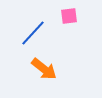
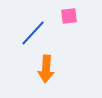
orange arrow: moved 2 px right; rotated 56 degrees clockwise
